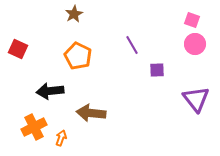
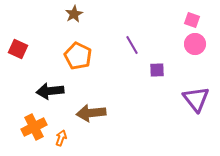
brown arrow: rotated 12 degrees counterclockwise
